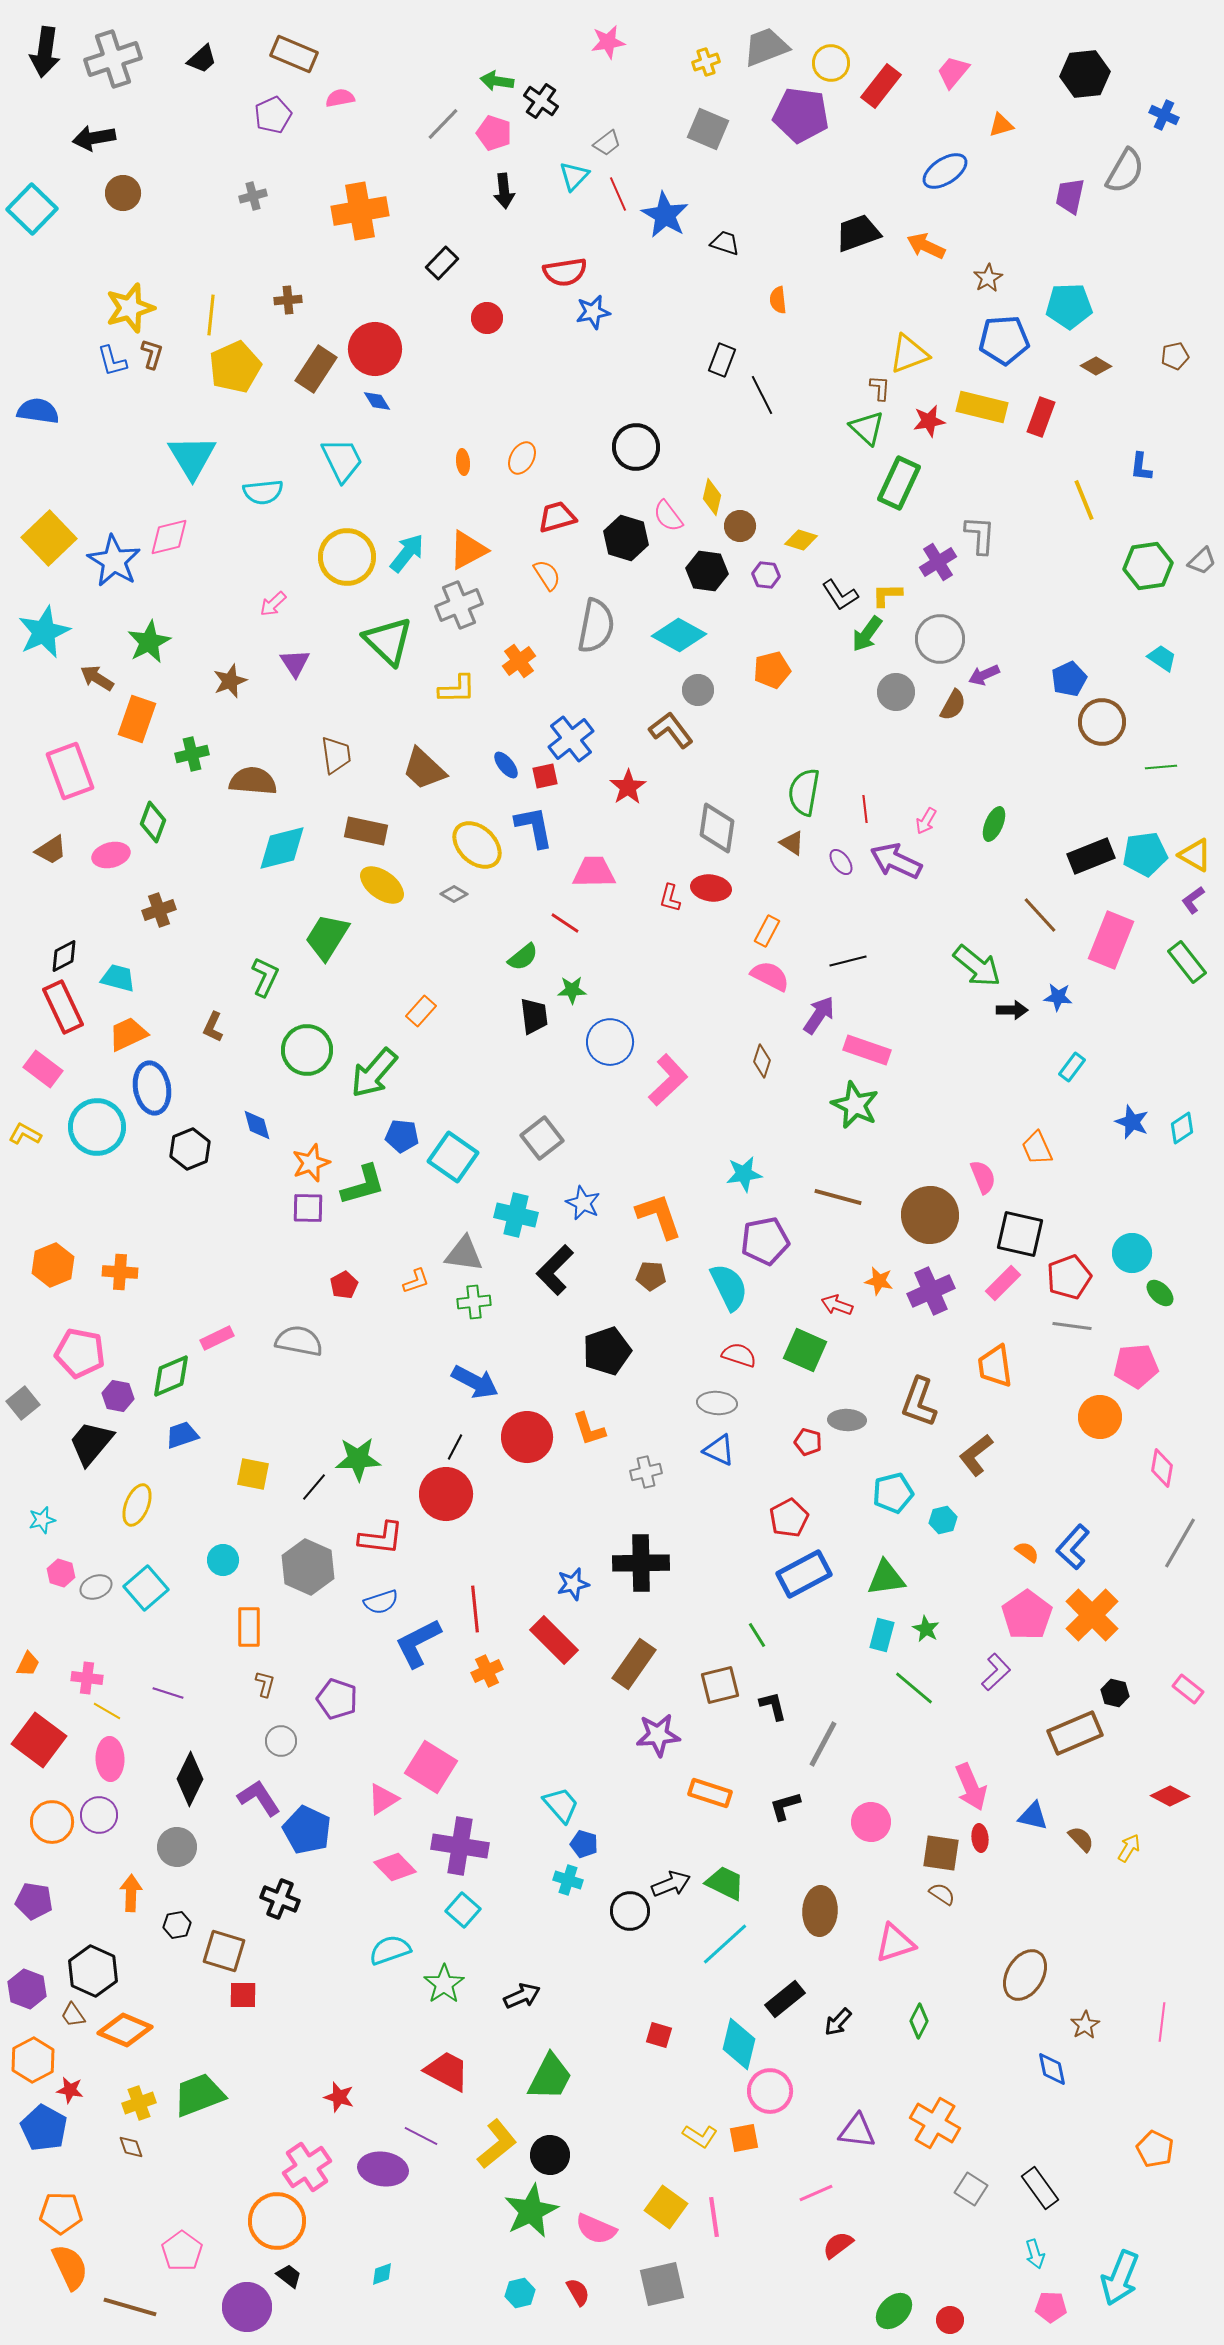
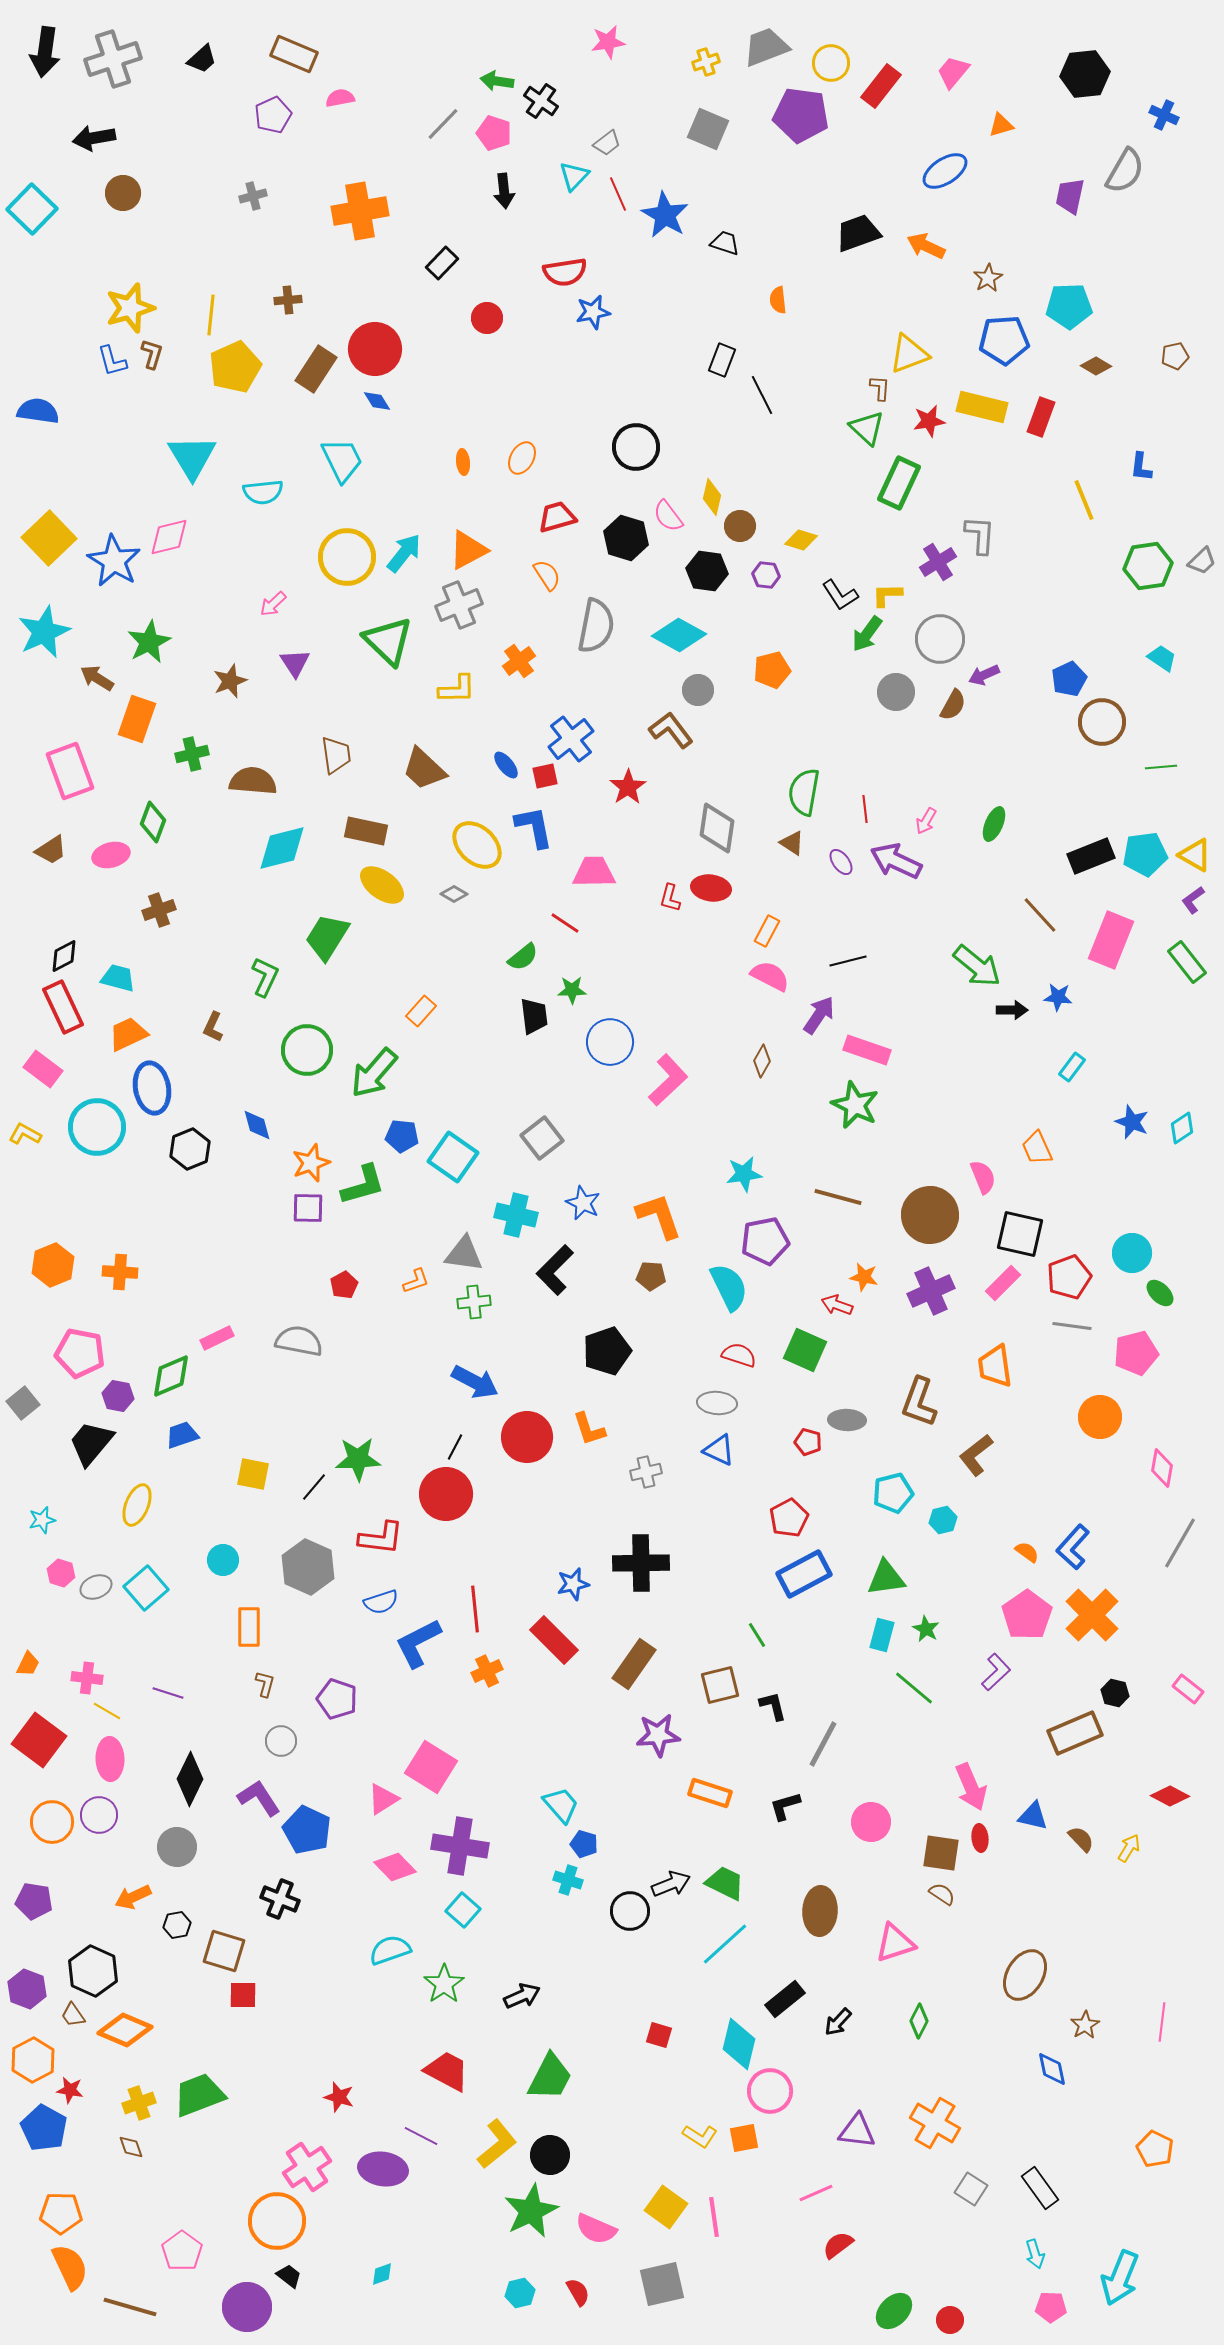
cyan arrow at (407, 553): moved 3 px left
brown diamond at (762, 1061): rotated 12 degrees clockwise
orange star at (879, 1281): moved 15 px left, 4 px up
pink pentagon at (1136, 1366): moved 13 px up; rotated 9 degrees counterclockwise
orange arrow at (131, 1893): moved 2 px right, 4 px down; rotated 117 degrees counterclockwise
